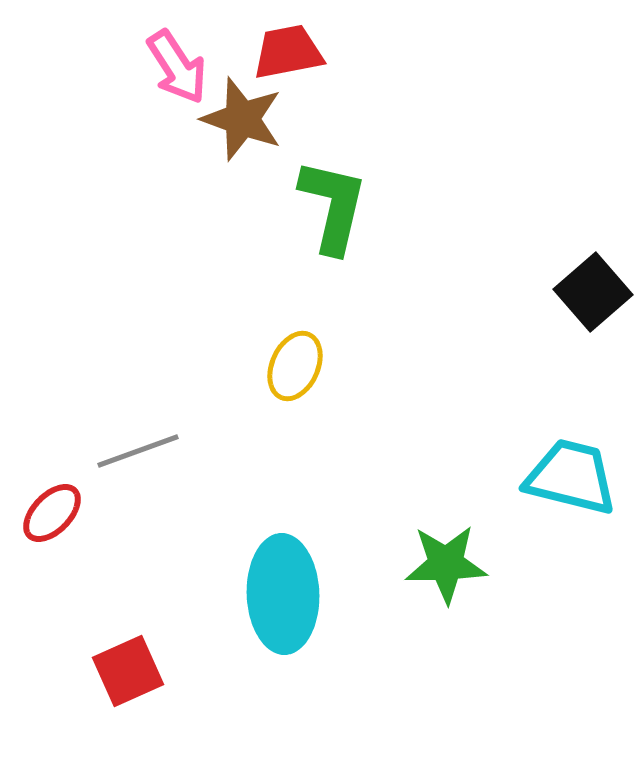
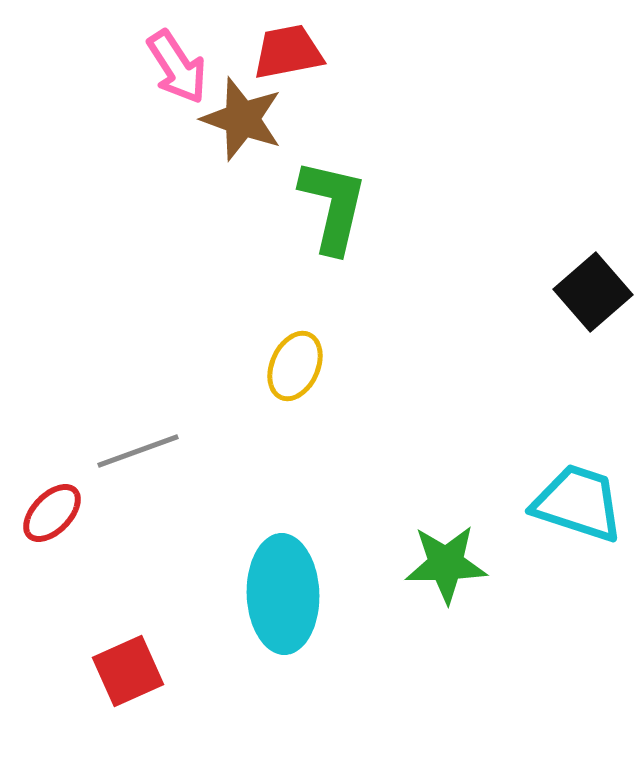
cyan trapezoid: moved 7 px right, 26 px down; rotated 4 degrees clockwise
